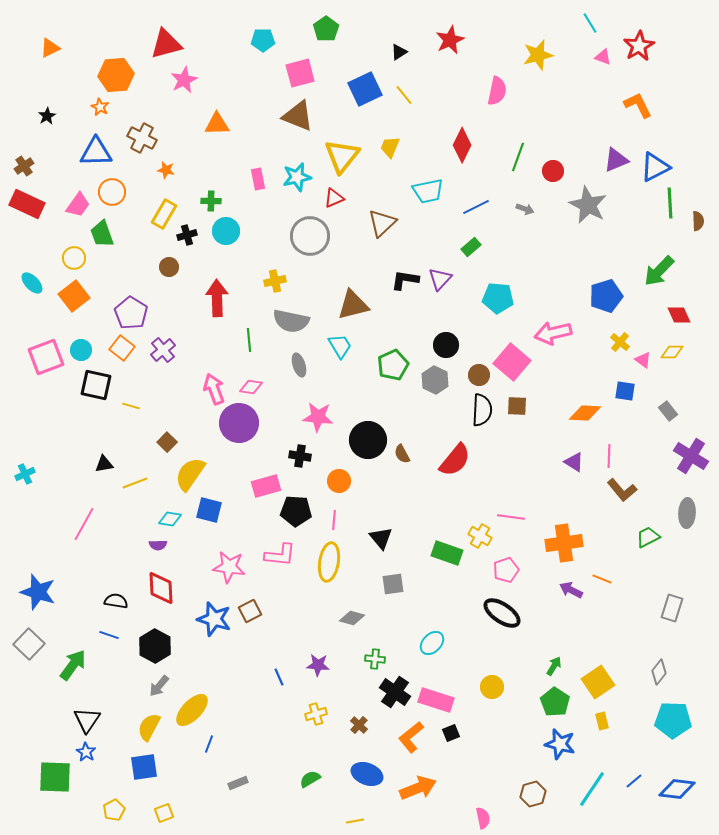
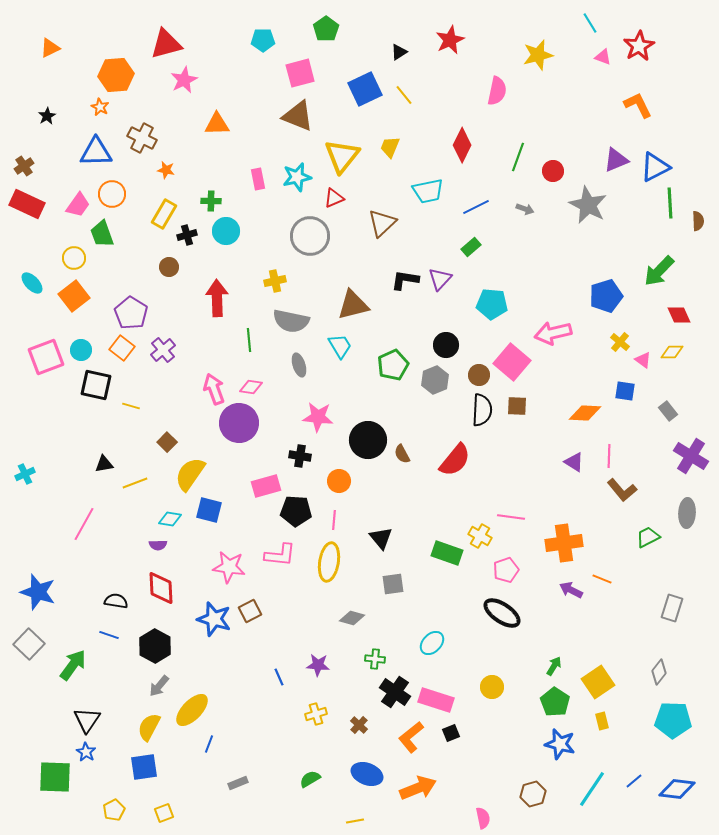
orange circle at (112, 192): moved 2 px down
cyan pentagon at (498, 298): moved 6 px left, 6 px down
gray hexagon at (435, 380): rotated 12 degrees clockwise
